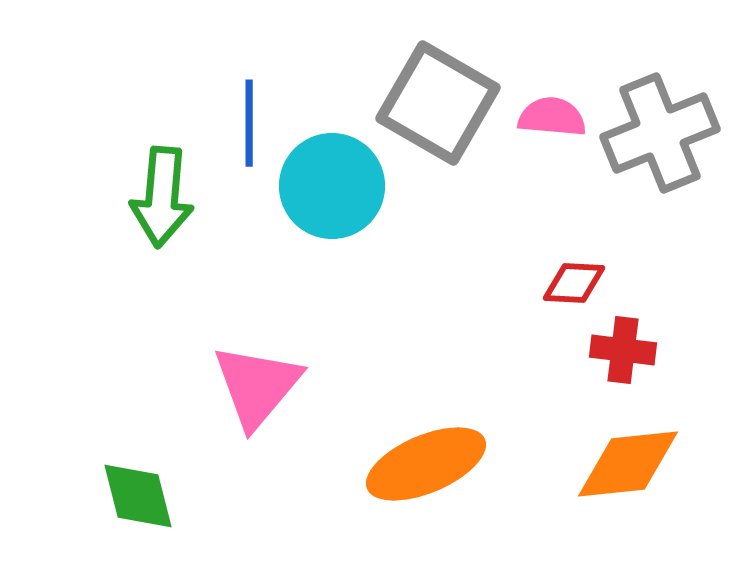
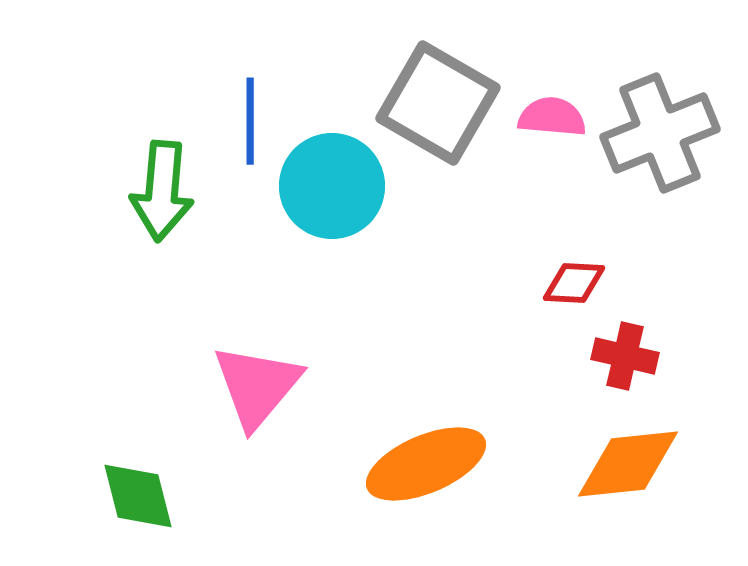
blue line: moved 1 px right, 2 px up
green arrow: moved 6 px up
red cross: moved 2 px right, 6 px down; rotated 6 degrees clockwise
